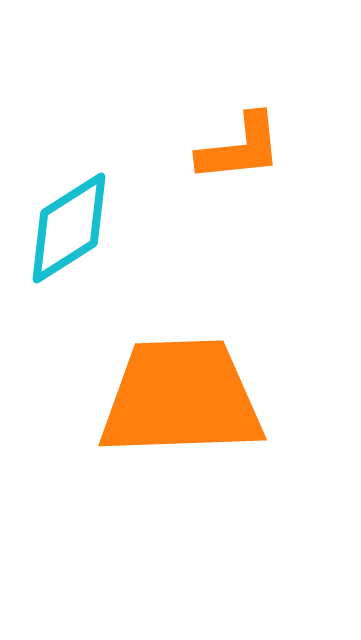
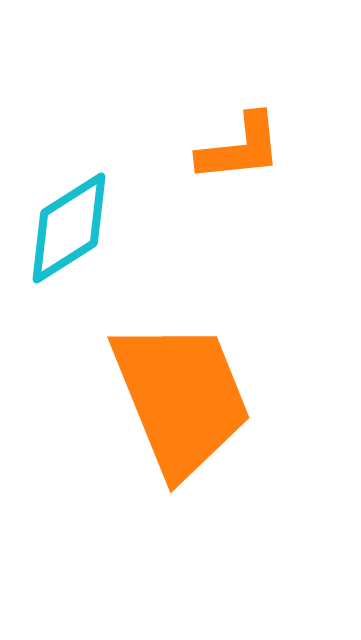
orange trapezoid: rotated 70 degrees clockwise
